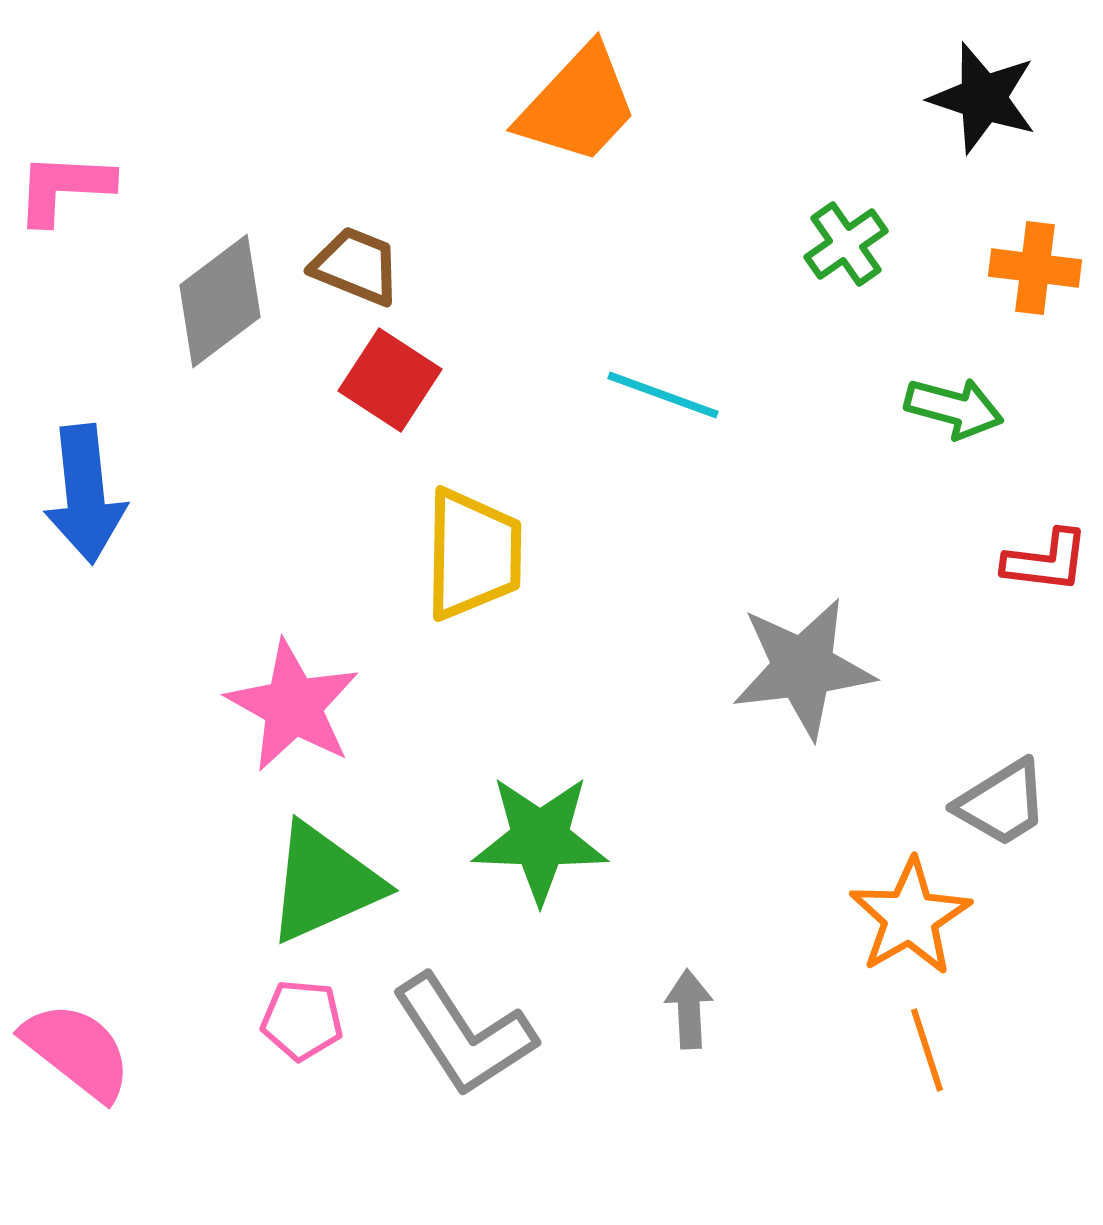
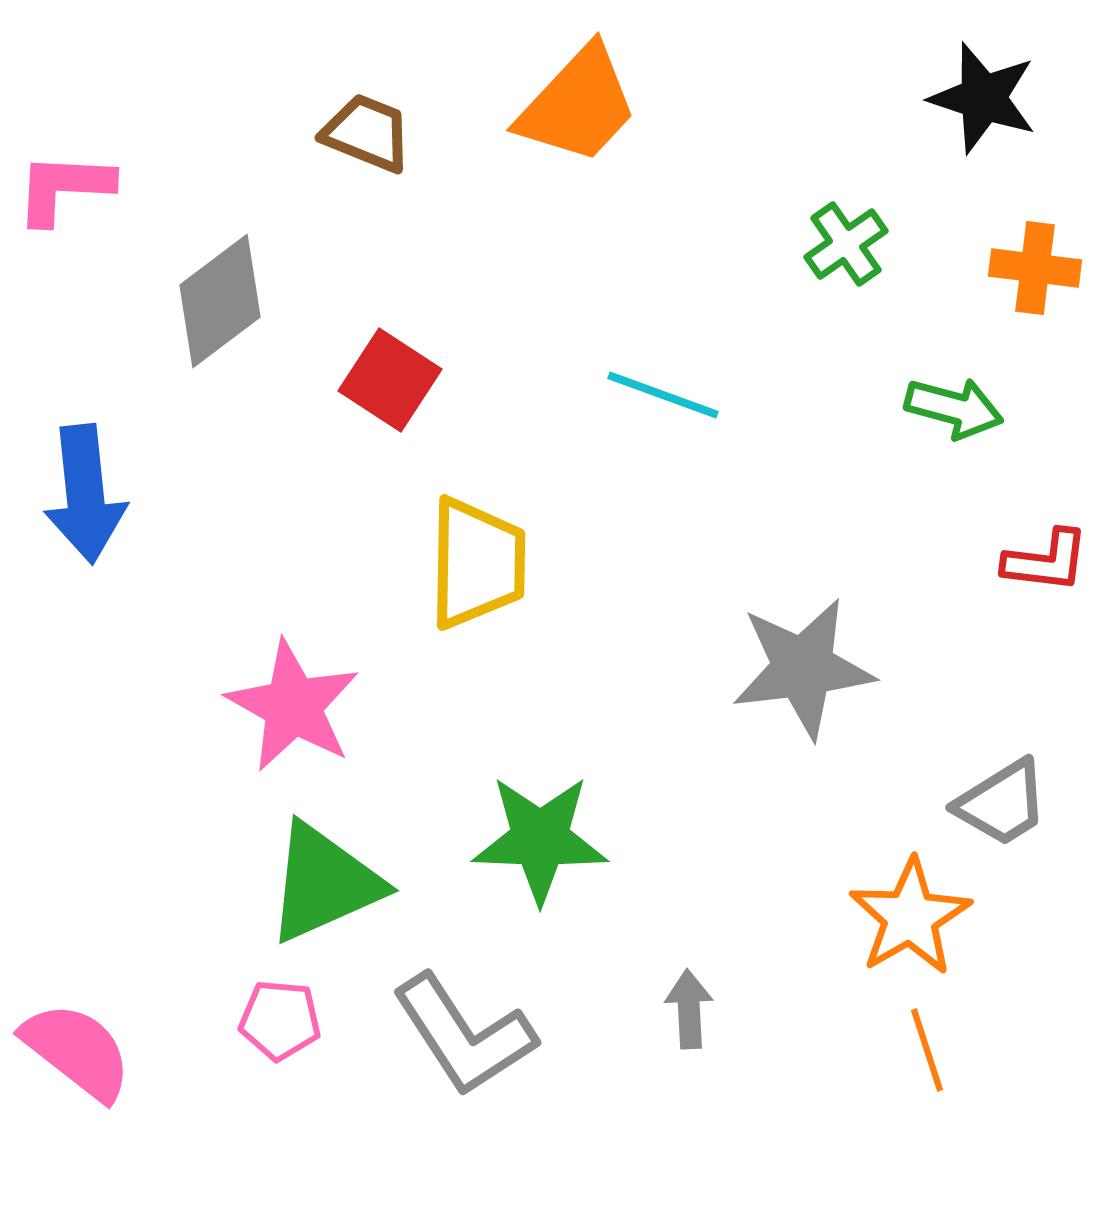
brown trapezoid: moved 11 px right, 133 px up
yellow trapezoid: moved 4 px right, 9 px down
pink pentagon: moved 22 px left
